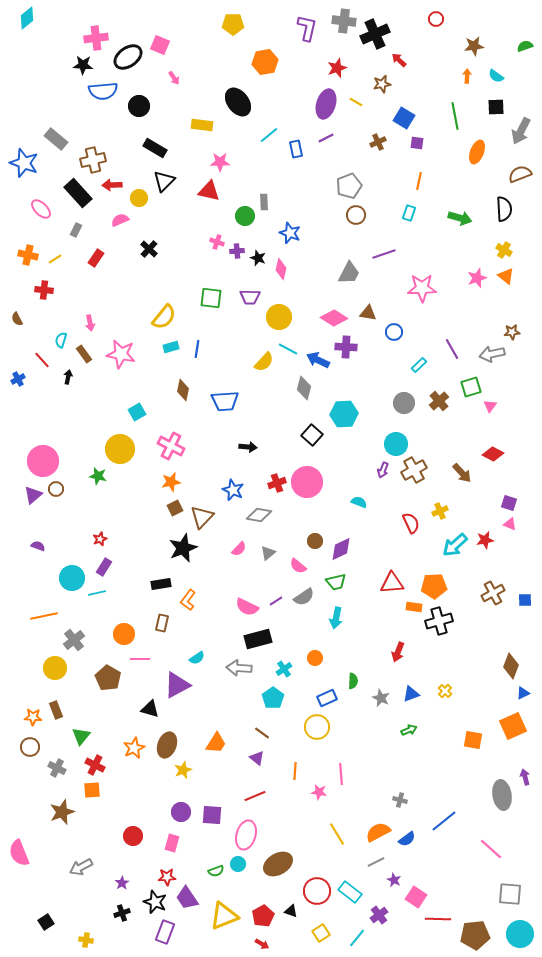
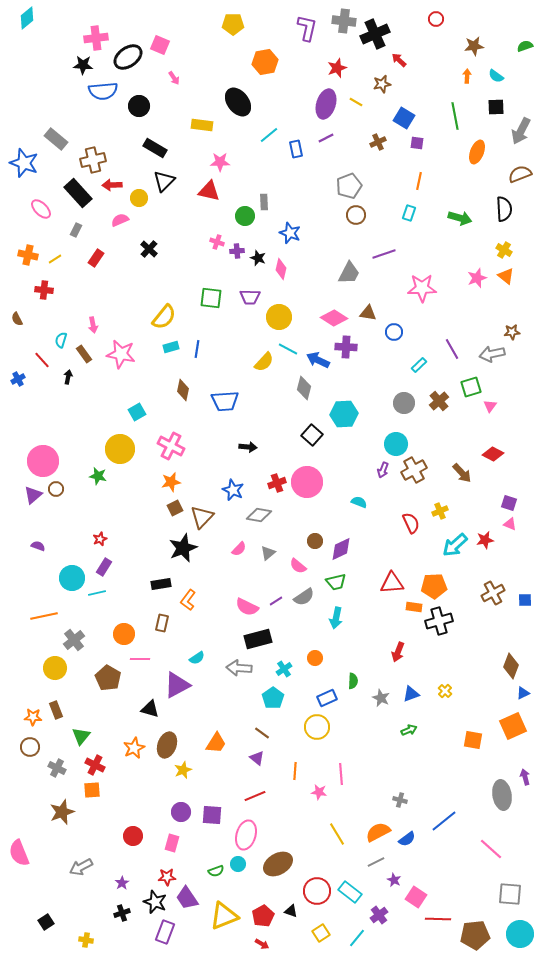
pink arrow at (90, 323): moved 3 px right, 2 px down
